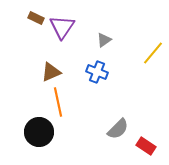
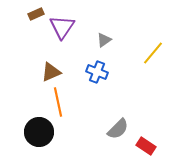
brown rectangle: moved 4 px up; rotated 49 degrees counterclockwise
